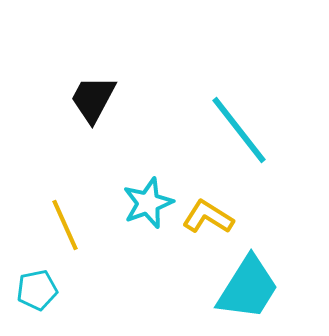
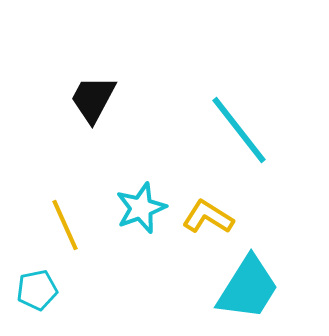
cyan star: moved 7 px left, 5 px down
